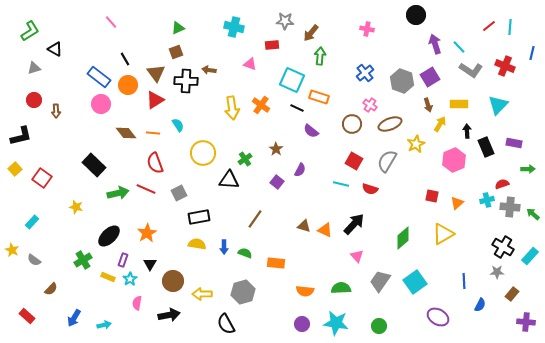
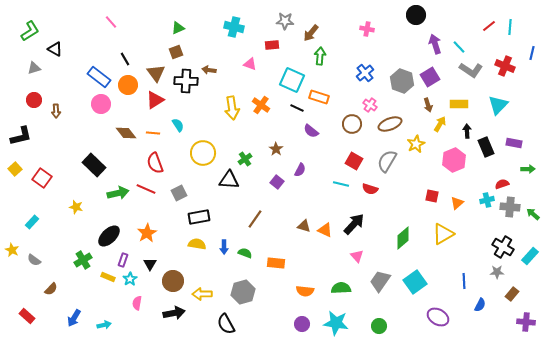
black arrow at (169, 315): moved 5 px right, 2 px up
